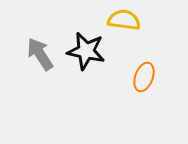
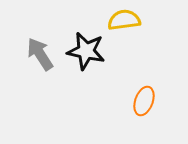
yellow semicircle: rotated 16 degrees counterclockwise
orange ellipse: moved 24 px down
